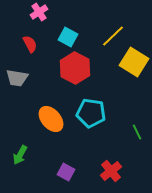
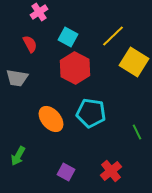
green arrow: moved 2 px left, 1 px down
